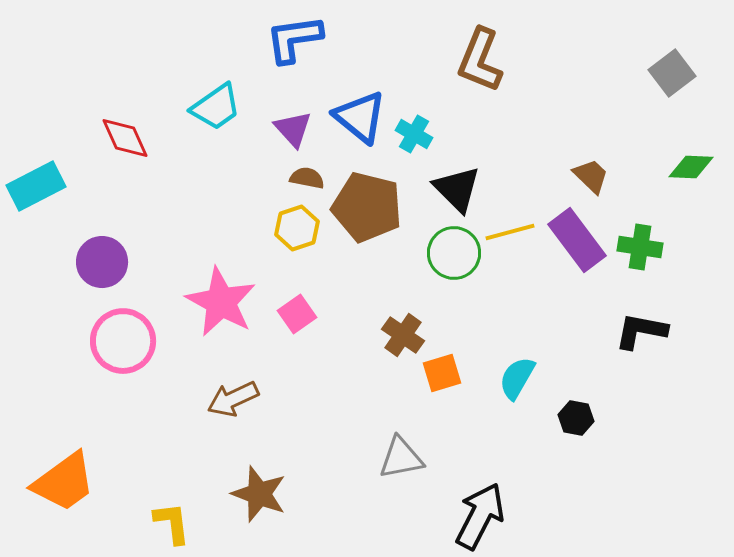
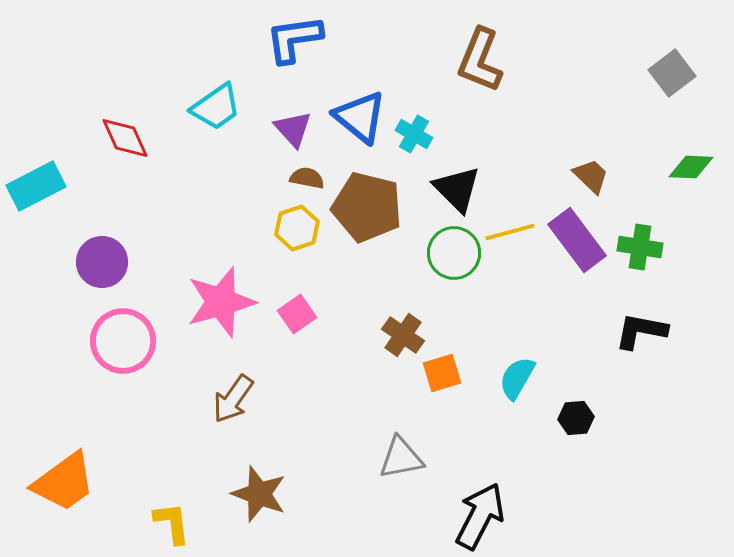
pink star: rotated 28 degrees clockwise
brown arrow: rotated 30 degrees counterclockwise
black hexagon: rotated 16 degrees counterclockwise
